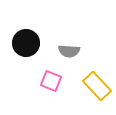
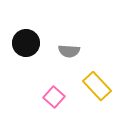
pink square: moved 3 px right, 16 px down; rotated 20 degrees clockwise
